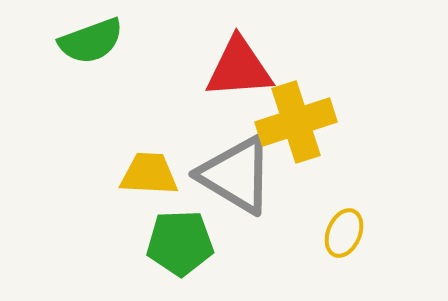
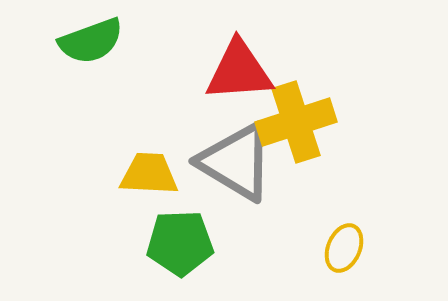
red triangle: moved 3 px down
gray triangle: moved 13 px up
yellow ellipse: moved 15 px down
